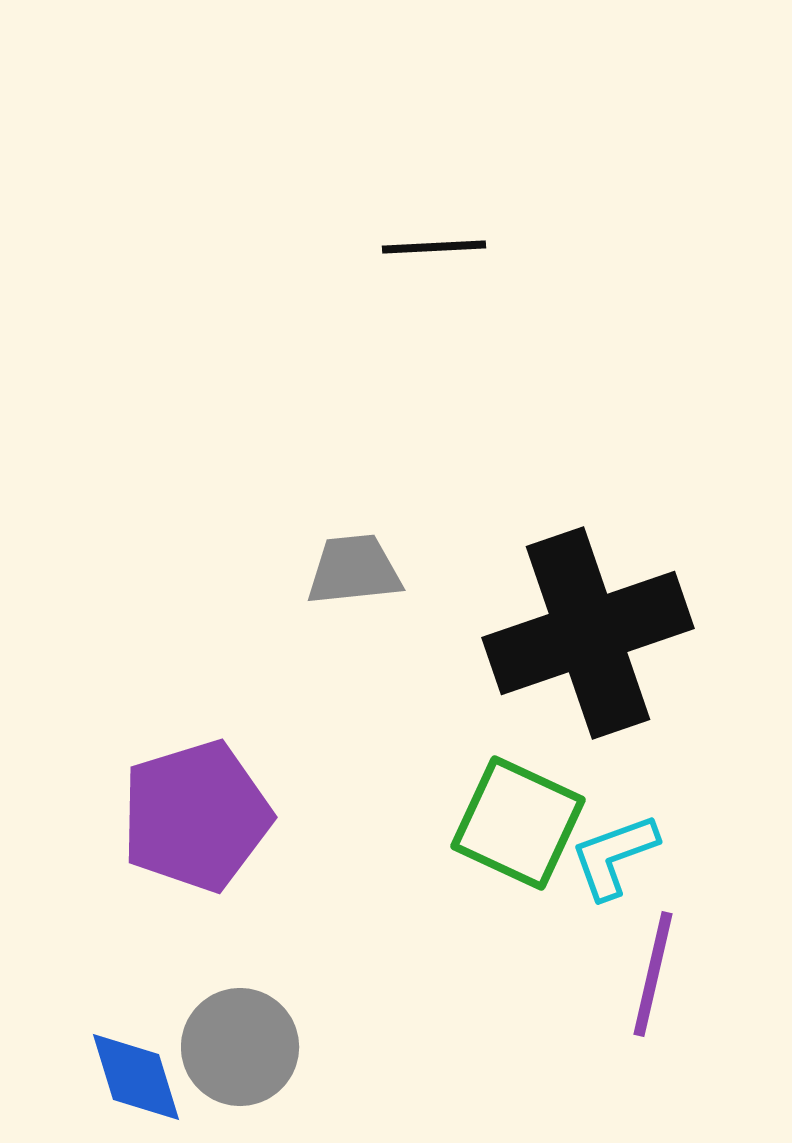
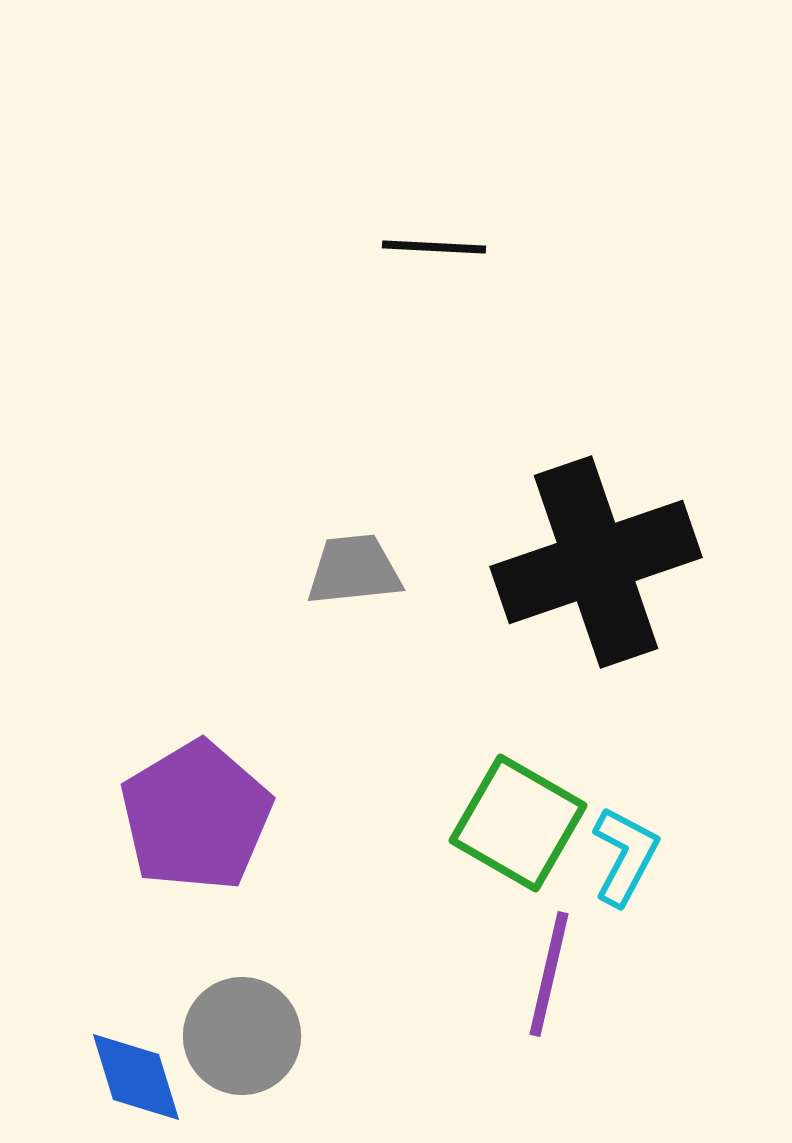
black line: rotated 6 degrees clockwise
black cross: moved 8 px right, 71 px up
purple pentagon: rotated 14 degrees counterclockwise
green square: rotated 5 degrees clockwise
cyan L-shape: moved 11 px right; rotated 138 degrees clockwise
purple line: moved 104 px left
gray circle: moved 2 px right, 11 px up
